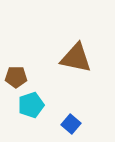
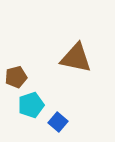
brown pentagon: rotated 15 degrees counterclockwise
blue square: moved 13 px left, 2 px up
